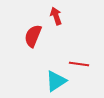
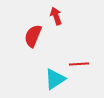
red line: rotated 12 degrees counterclockwise
cyan triangle: moved 1 px left, 2 px up
